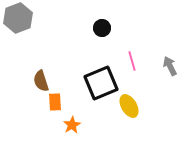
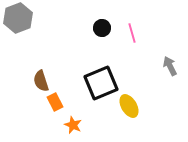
pink line: moved 28 px up
orange rectangle: rotated 24 degrees counterclockwise
orange star: moved 1 px right; rotated 18 degrees counterclockwise
